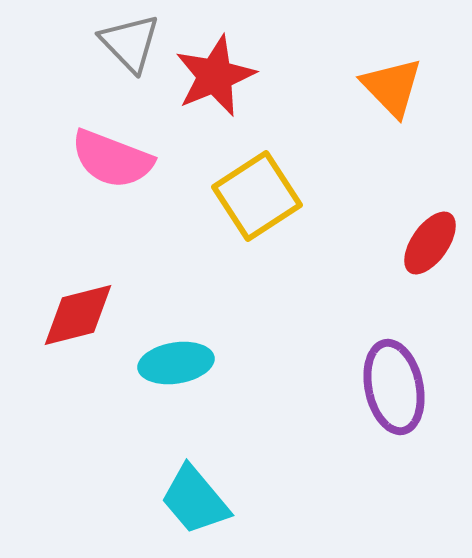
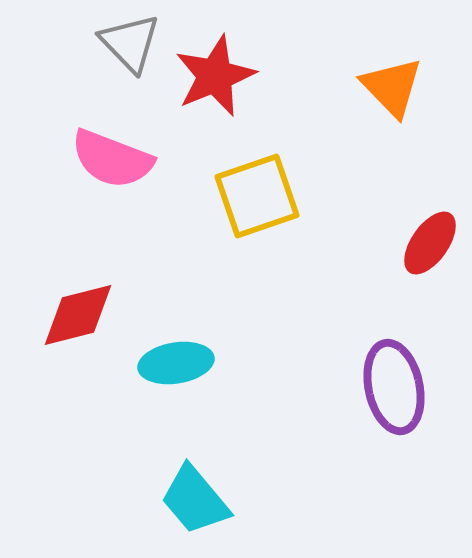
yellow square: rotated 14 degrees clockwise
